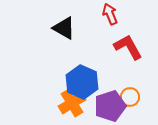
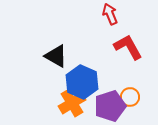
black triangle: moved 8 px left, 28 px down
